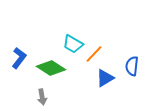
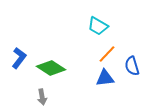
cyan trapezoid: moved 25 px right, 18 px up
orange line: moved 13 px right
blue semicircle: rotated 24 degrees counterclockwise
blue triangle: rotated 24 degrees clockwise
